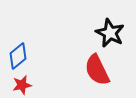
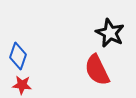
blue diamond: rotated 32 degrees counterclockwise
red star: rotated 18 degrees clockwise
